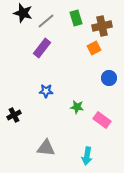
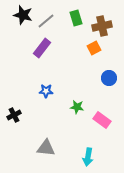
black star: moved 2 px down
cyan arrow: moved 1 px right, 1 px down
